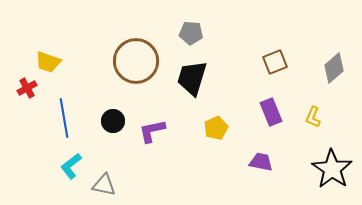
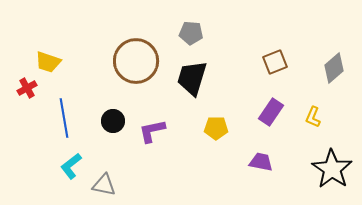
purple rectangle: rotated 56 degrees clockwise
yellow pentagon: rotated 25 degrees clockwise
